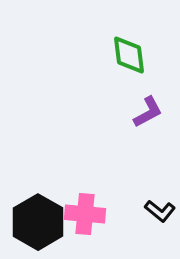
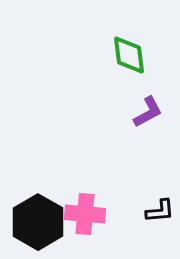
black L-shape: rotated 44 degrees counterclockwise
